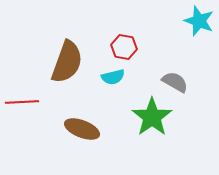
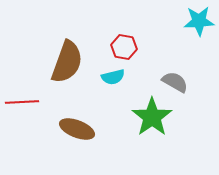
cyan star: rotated 24 degrees counterclockwise
brown ellipse: moved 5 px left
